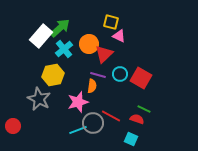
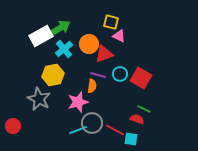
green arrow: rotated 10 degrees clockwise
white rectangle: rotated 20 degrees clockwise
red triangle: rotated 24 degrees clockwise
red line: moved 4 px right, 14 px down
gray circle: moved 1 px left
cyan square: rotated 16 degrees counterclockwise
